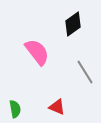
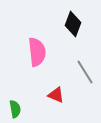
black diamond: rotated 35 degrees counterclockwise
pink semicircle: rotated 32 degrees clockwise
red triangle: moved 1 px left, 12 px up
